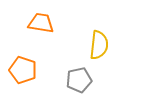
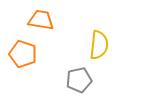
orange trapezoid: moved 3 px up
orange pentagon: moved 16 px up
